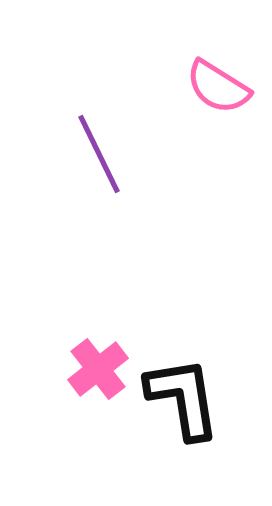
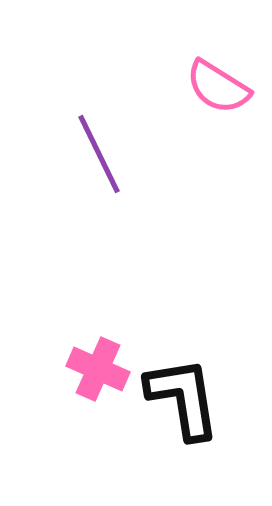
pink cross: rotated 28 degrees counterclockwise
